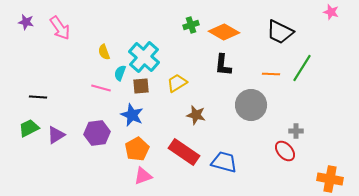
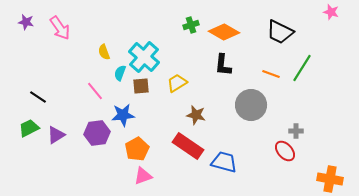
orange line: rotated 18 degrees clockwise
pink line: moved 6 px left, 3 px down; rotated 36 degrees clockwise
black line: rotated 30 degrees clockwise
blue star: moved 9 px left; rotated 30 degrees counterclockwise
red rectangle: moved 4 px right, 6 px up
